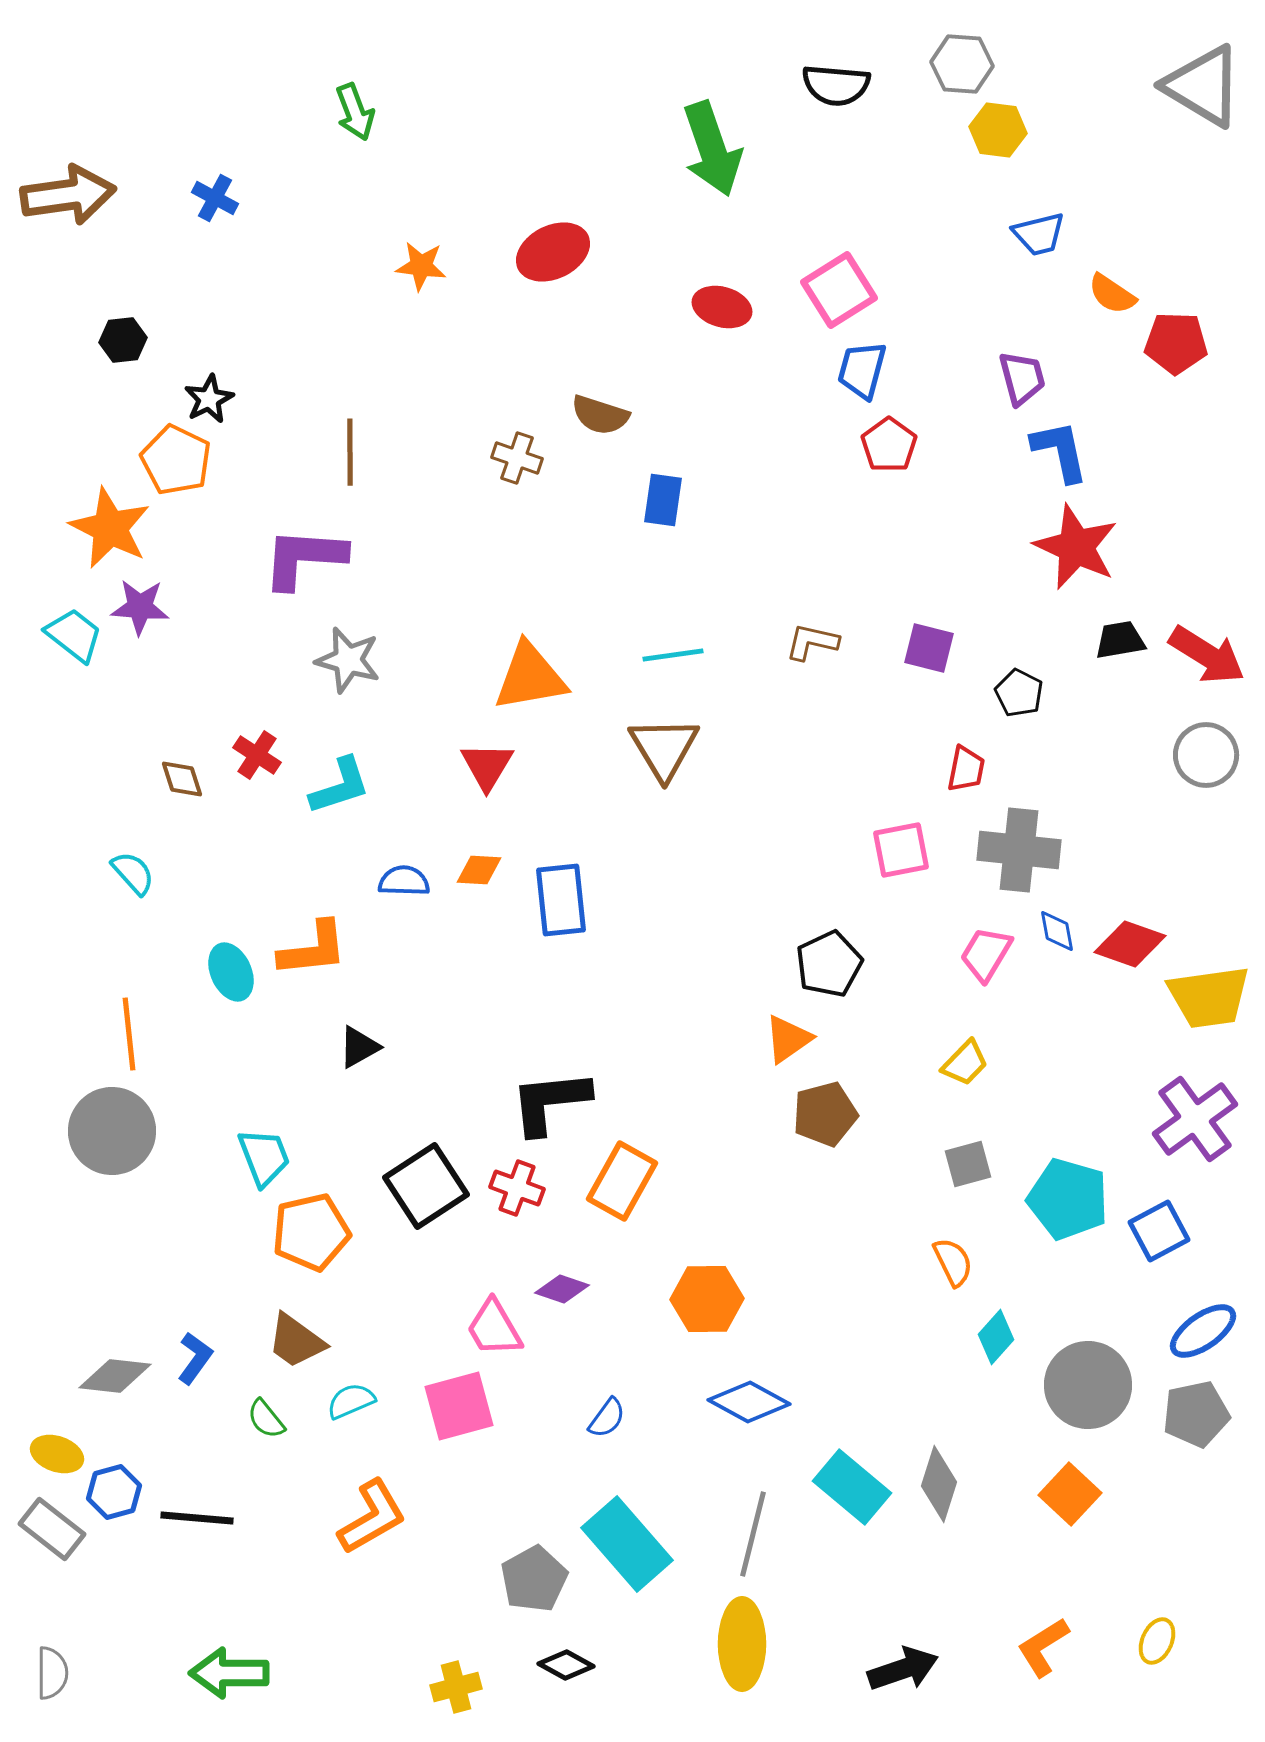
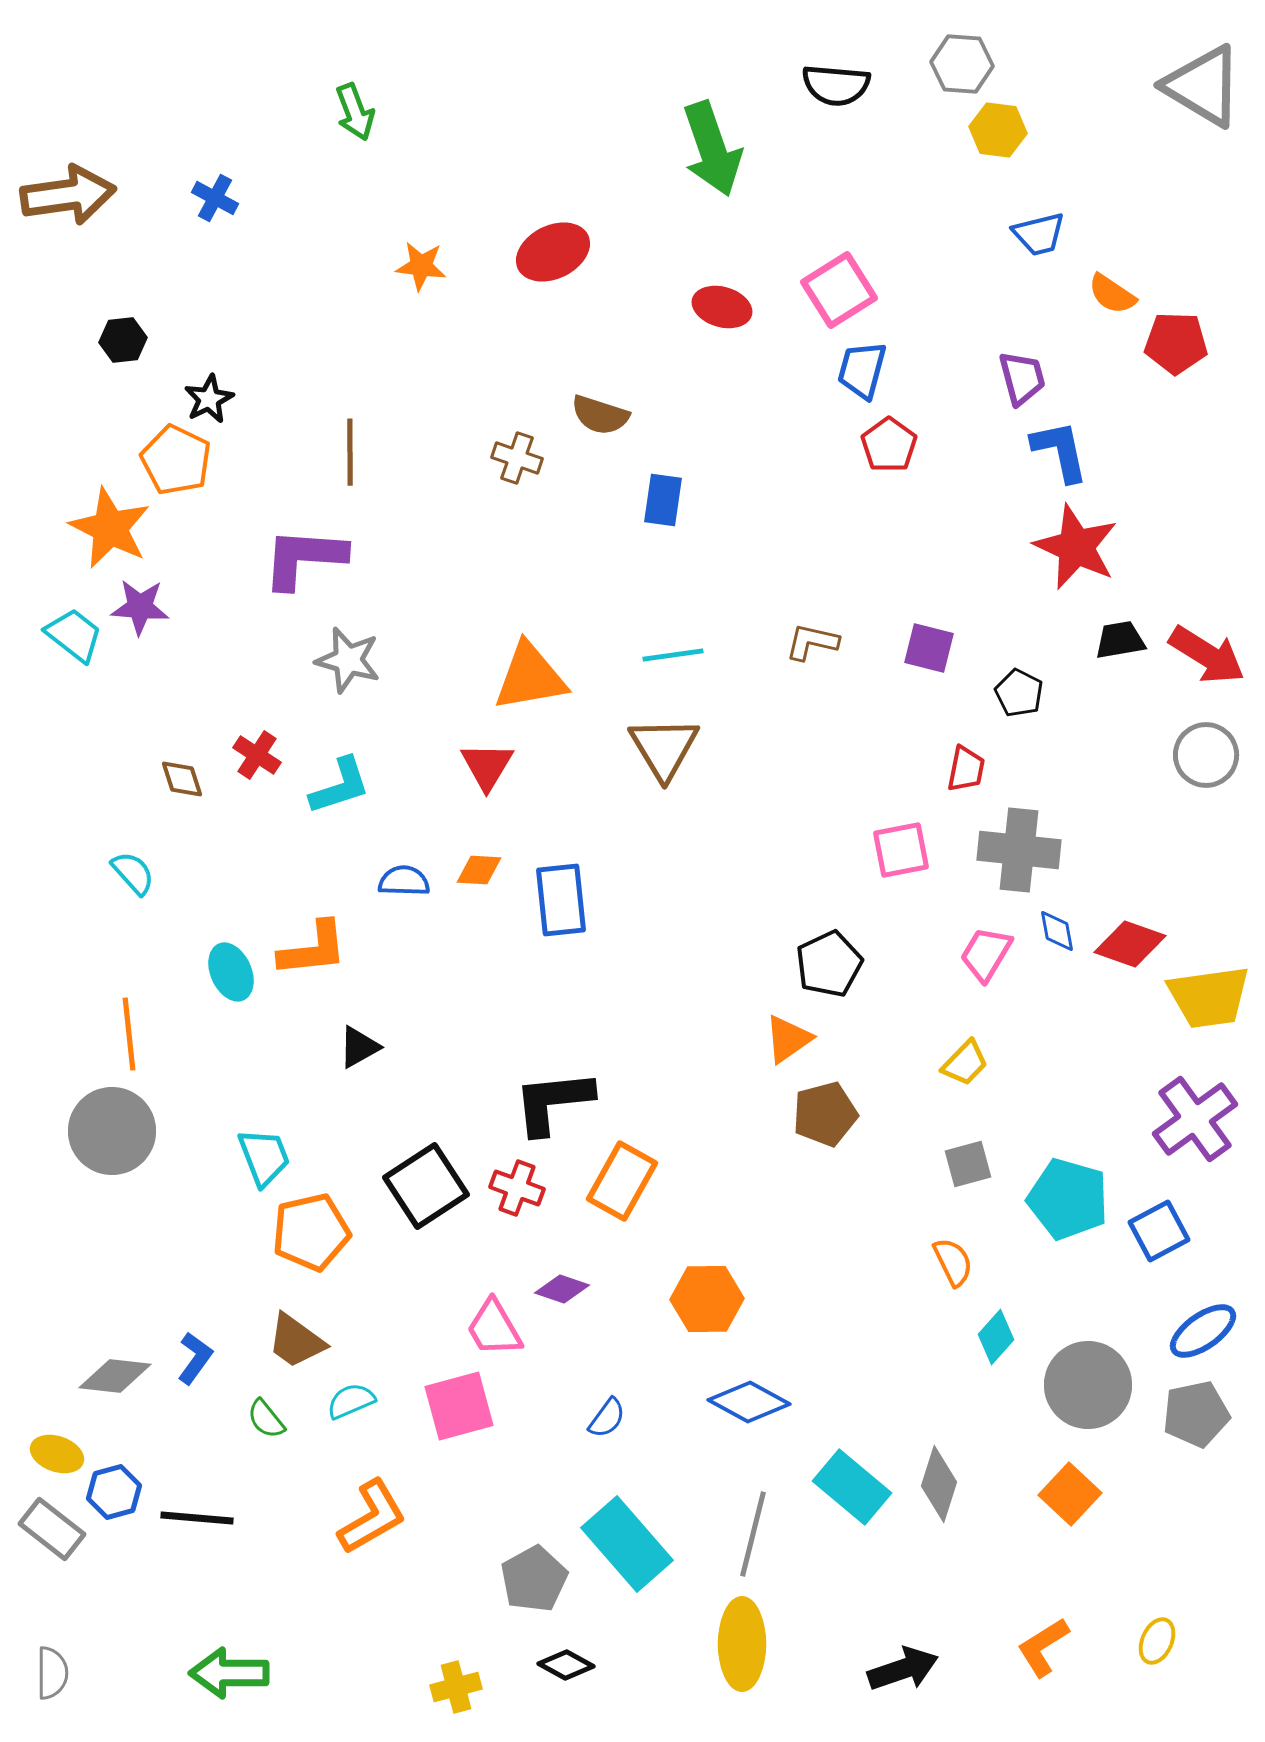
black L-shape at (550, 1102): moved 3 px right
